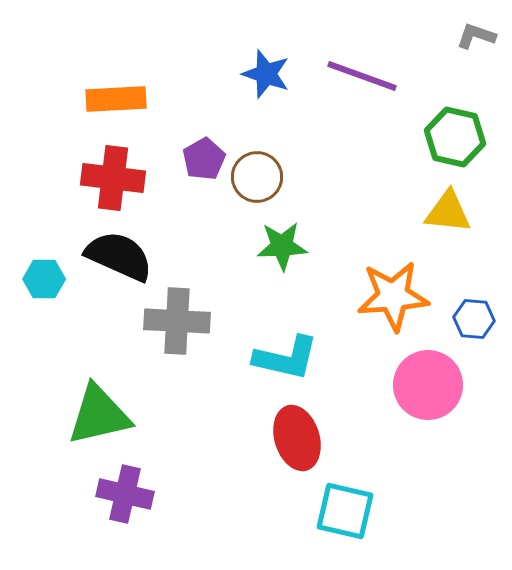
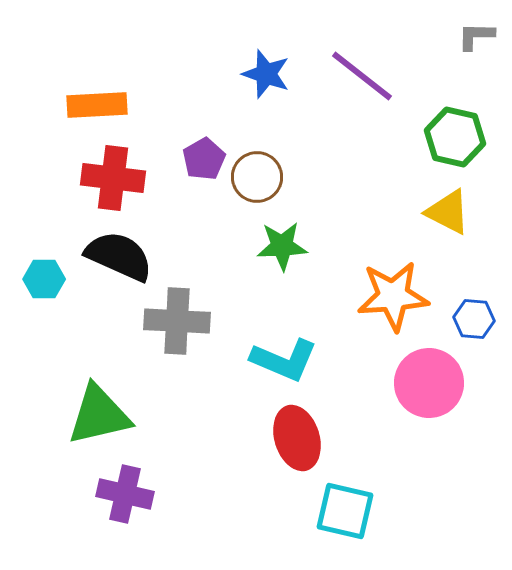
gray L-shape: rotated 18 degrees counterclockwise
purple line: rotated 18 degrees clockwise
orange rectangle: moved 19 px left, 6 px down
yellow triangle: rotated 21 degrees clockwise
cyan L-shape: moved 2 px left, 2 px down; rotated 10 degrees clockwise
pink circle: moved 1 px right, 2 px up
